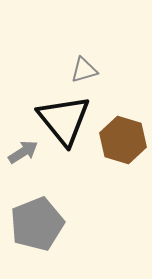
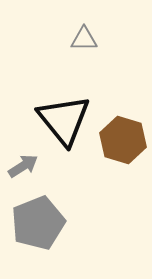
gray triangle: moved 31 px up; rotated 16 degrees clockwise
gray arrow: moved 14 px down
gray pentagon: moved 1 px right, 1 px up
